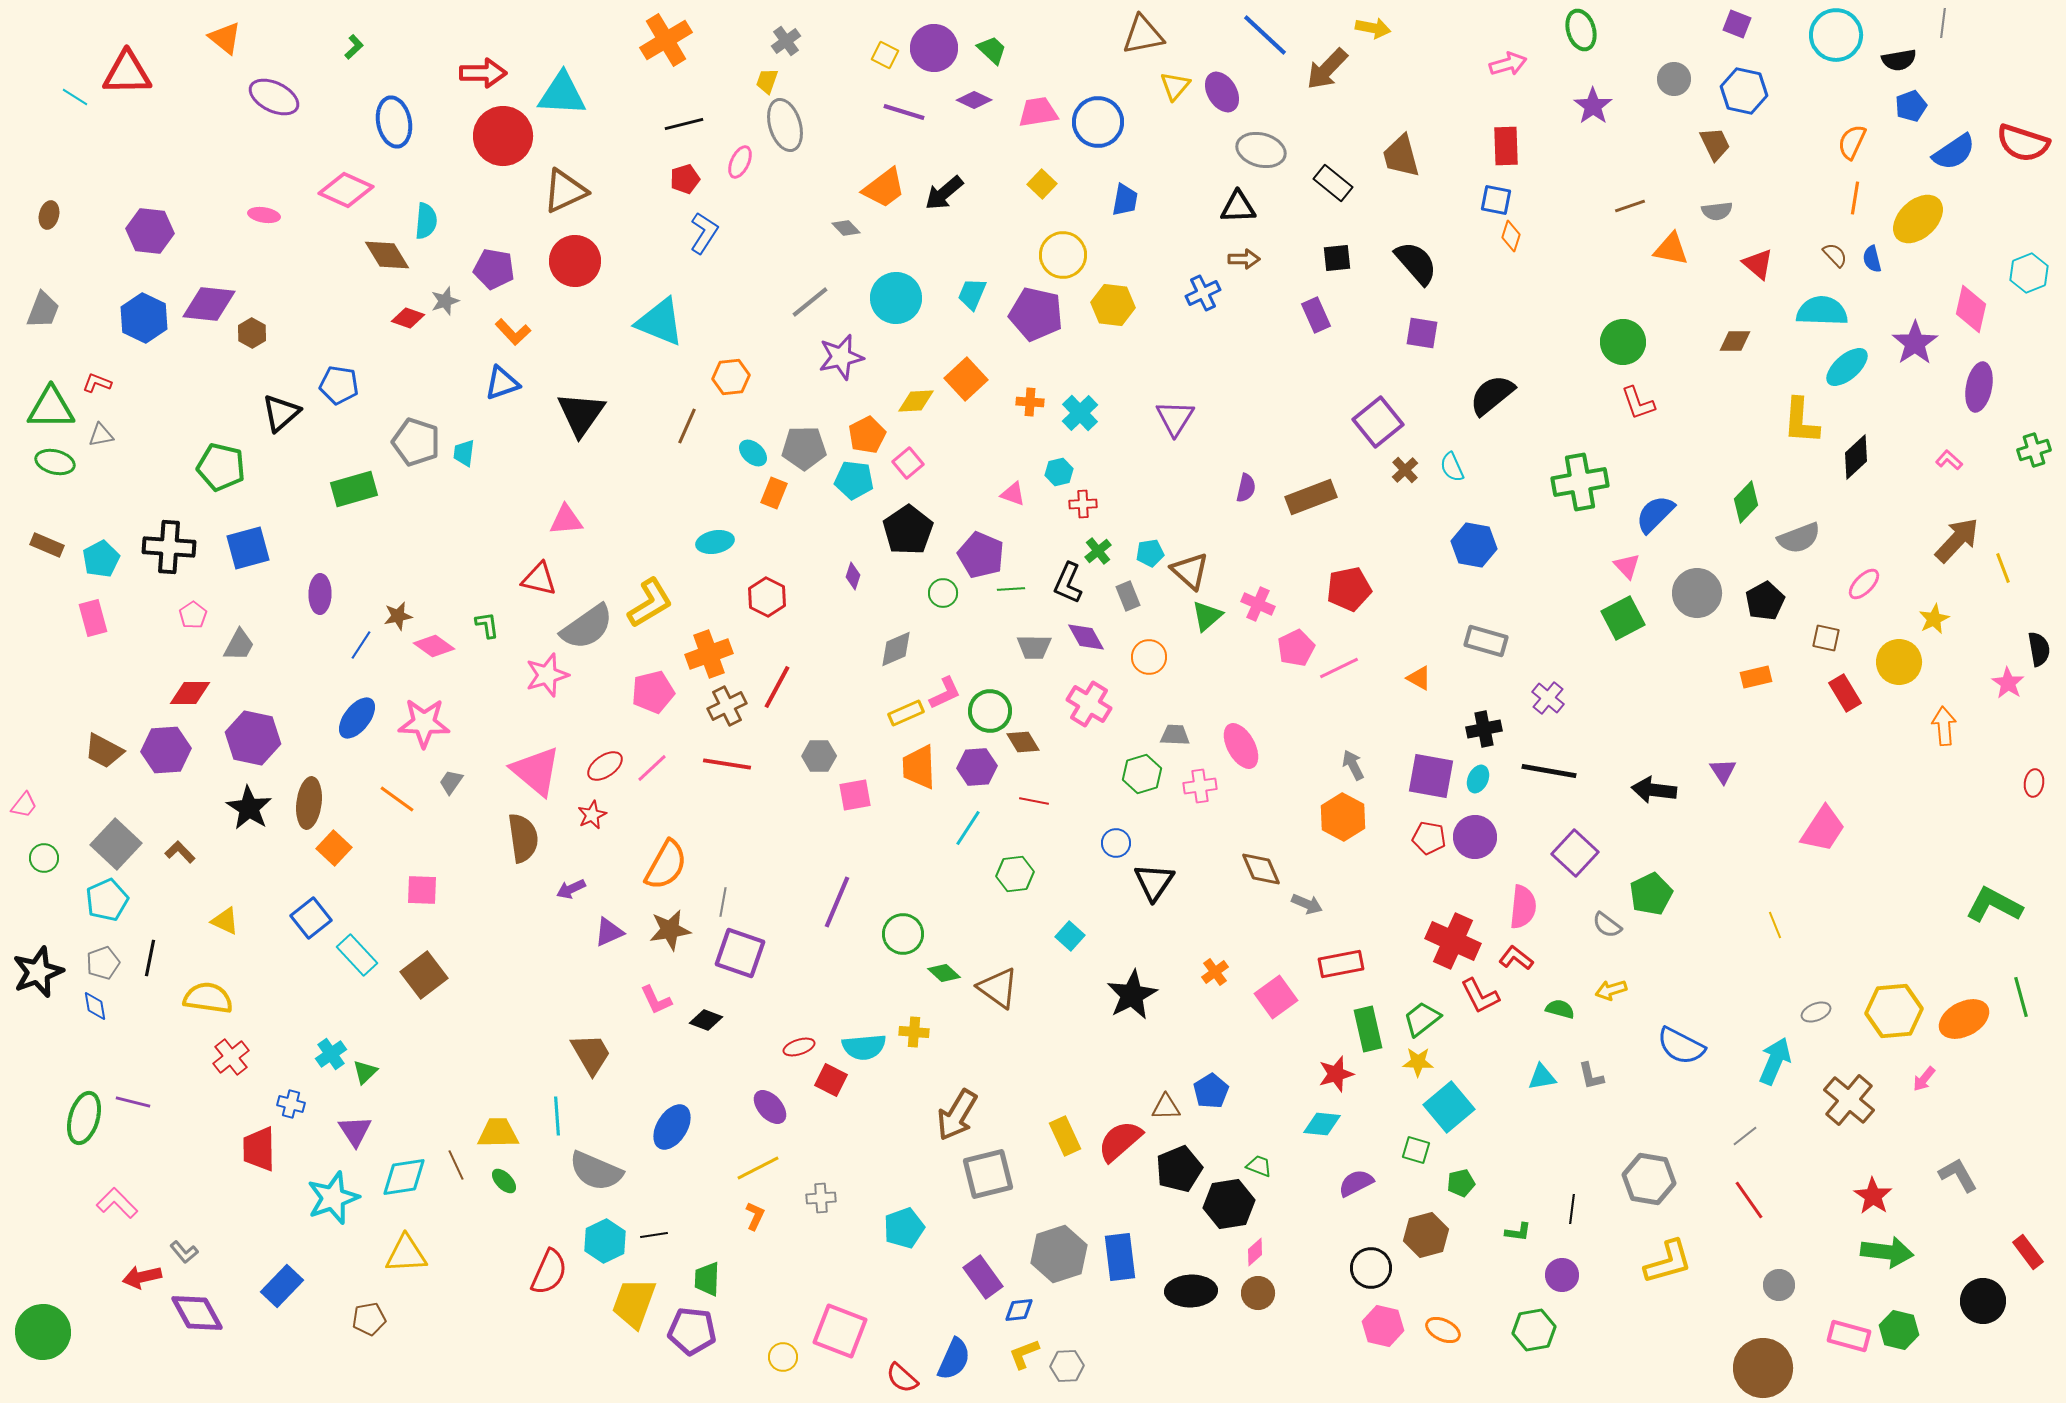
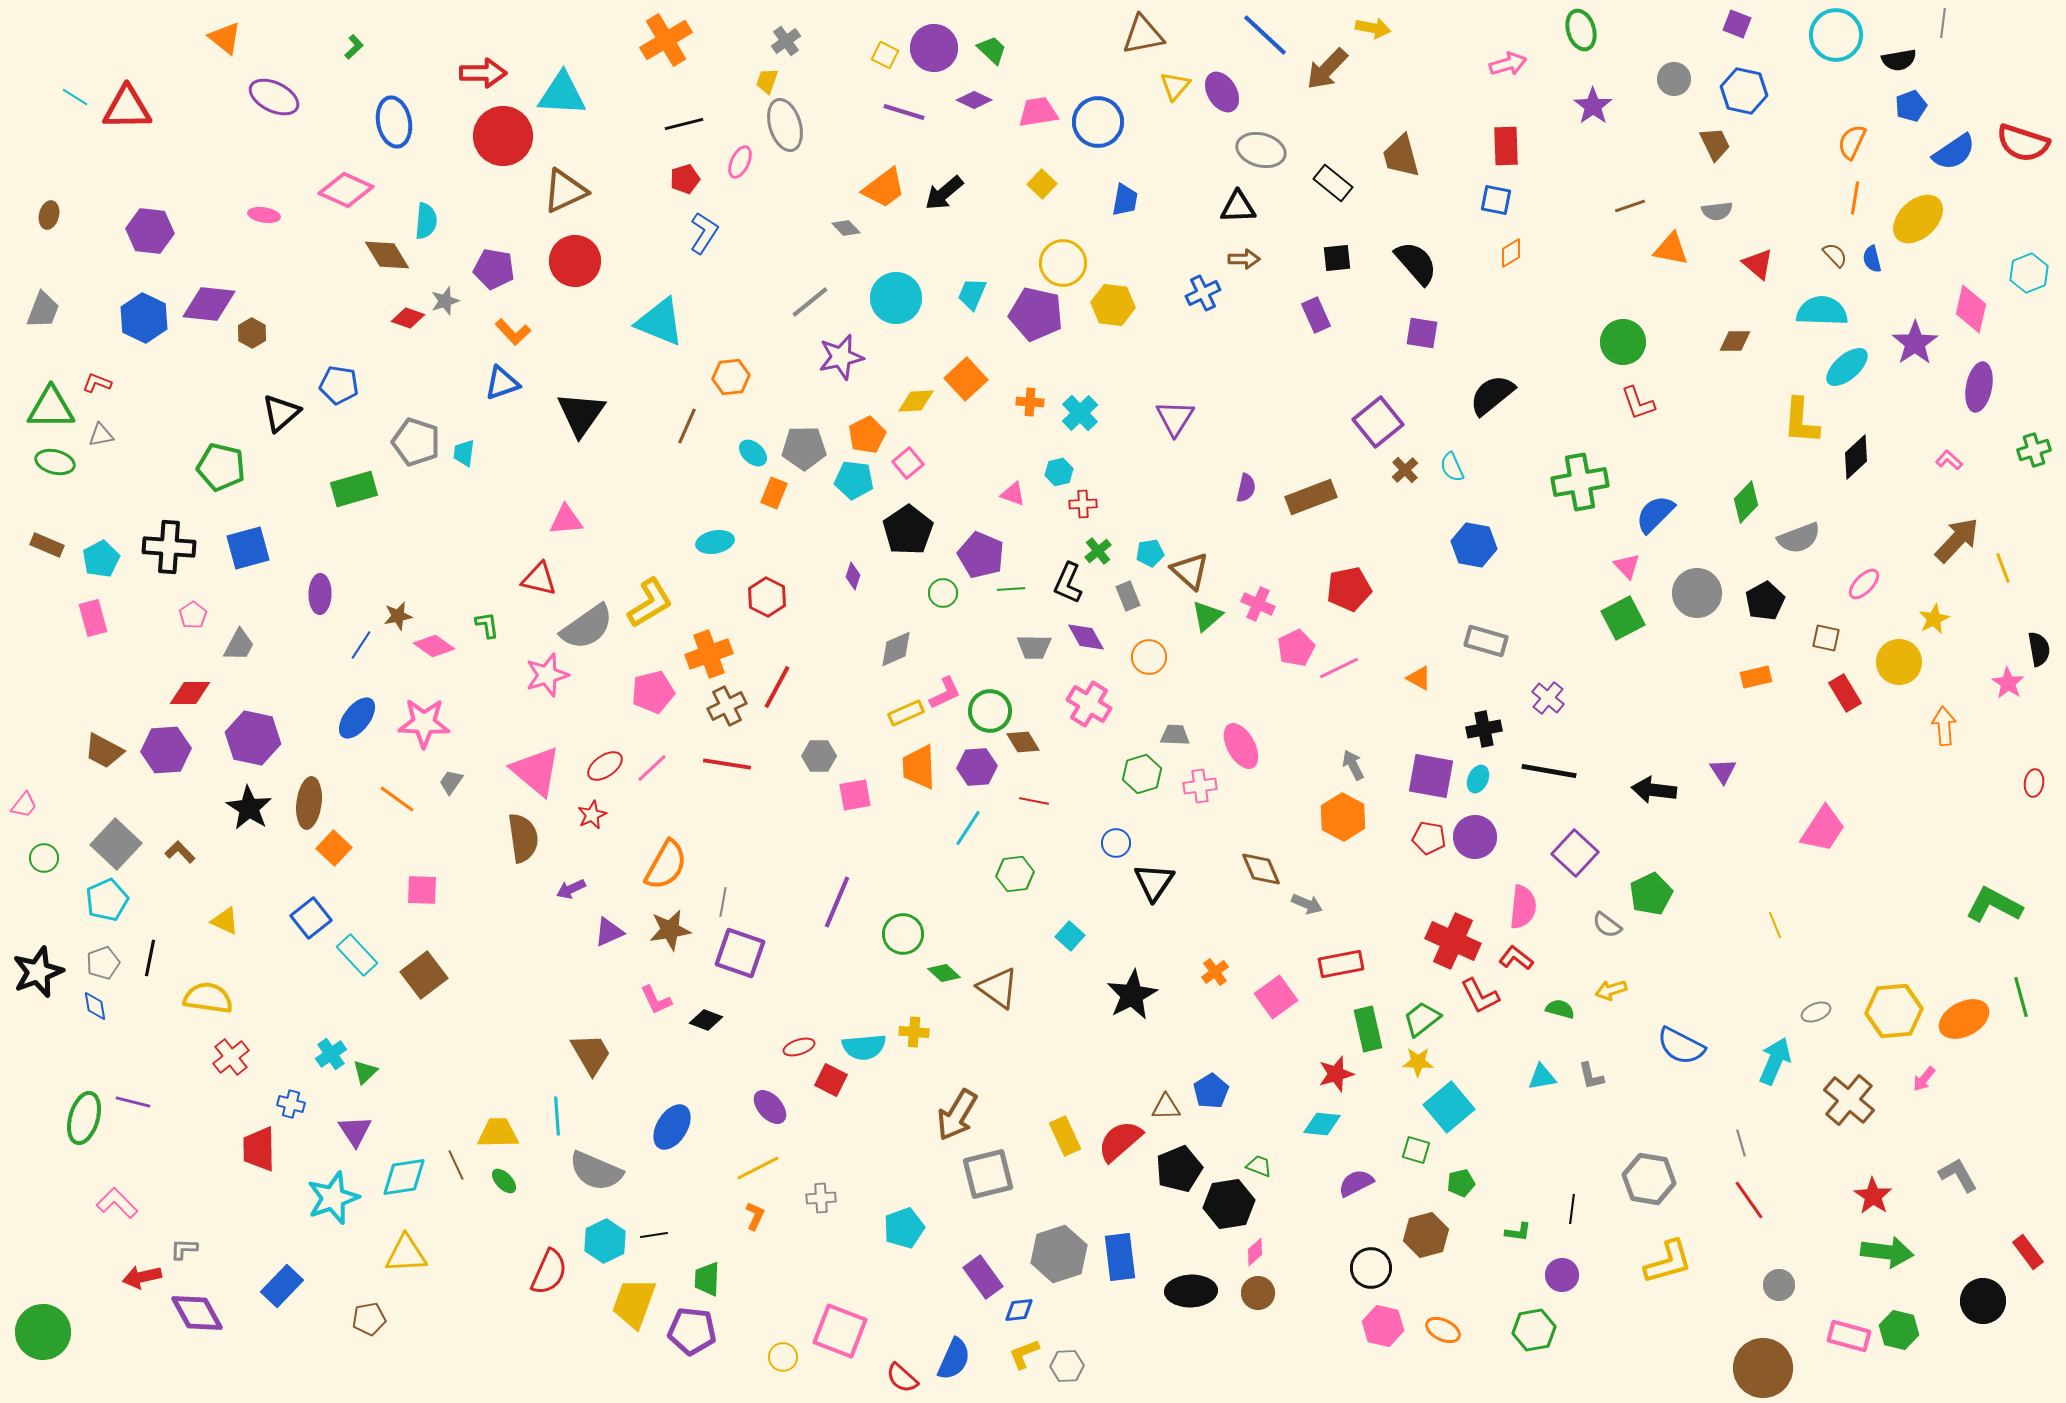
red triangle at (127, 73): moved 35 px down
orange diamond at (1511, 236): moved 17 px down; rotated 40 degrees clockwise
yellow circle at (1063, 255): moved 8 px down
gray line at (1745, 1136): moved 4 px left, 7 px down; rotated 68 degrees counterclockwise
gray L-shape at (184, 1252): moved 3 px up; rotated 132 degrees clockwise
